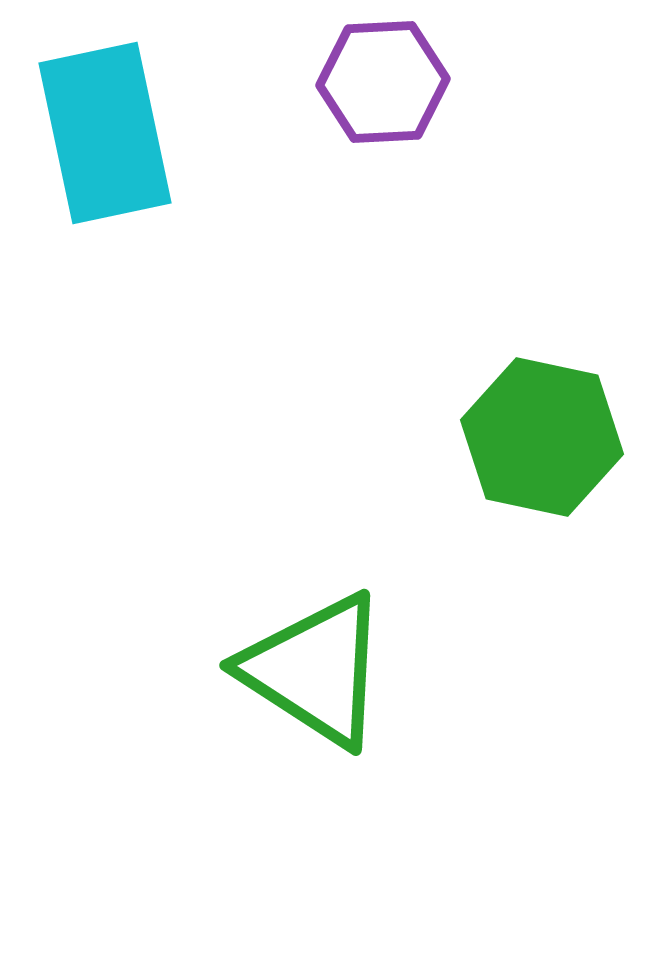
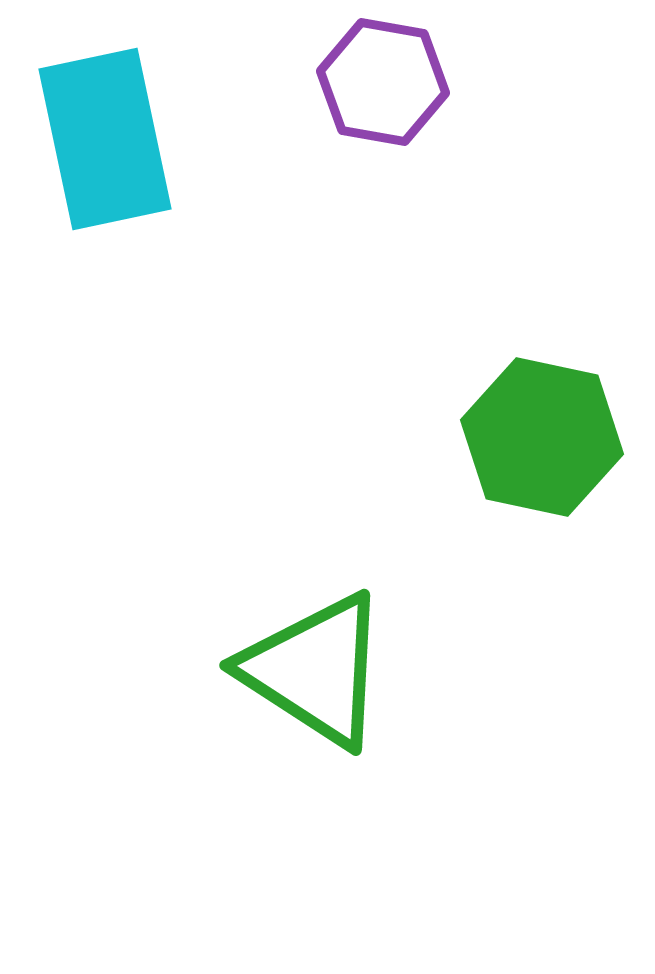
purple hexagon: rotated 13 degrees clockwise
cyan rectangle: moved 6 px down
